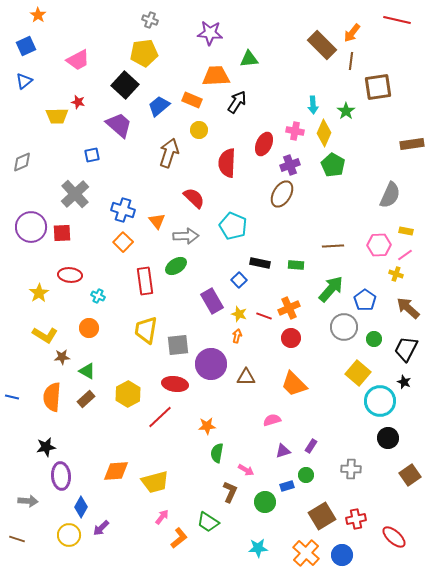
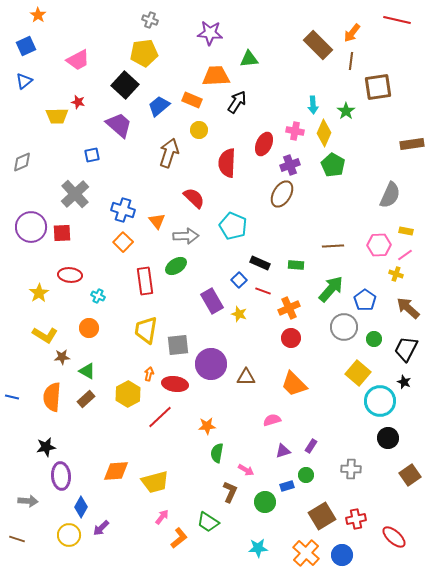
brown rectangle at (322, 45): moved 4 px left
black rectangle at (260, 263): rotated 12 degrees clockwise
red line at (264, 316): moved 1 px left, 25 px up
orange arrow at (237, 336): moved 88 px left, 38 px down
